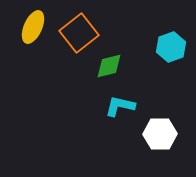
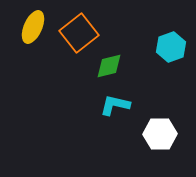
cyan L-shape: moved 5 px left, 1 px up
